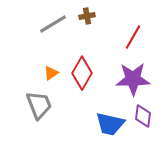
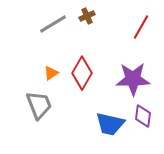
brown cross: rotated 14 degrees counterclockwise
red line: moved 8 px right, 10 px up
